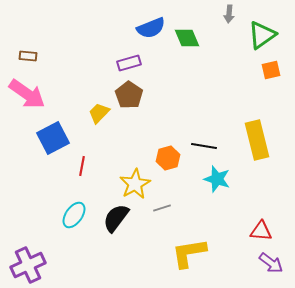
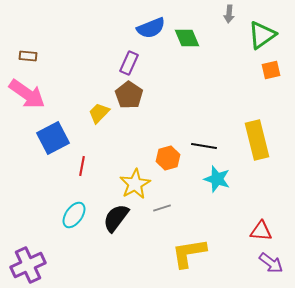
purple rectangle: rotated 50 degrees counterclockwise
